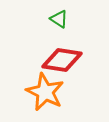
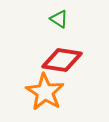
orange star: rotated 6 degrees clockwise
